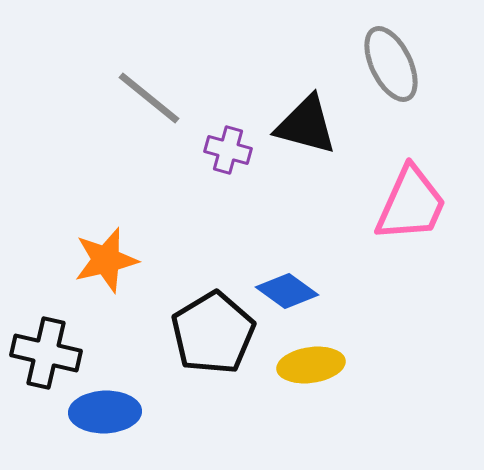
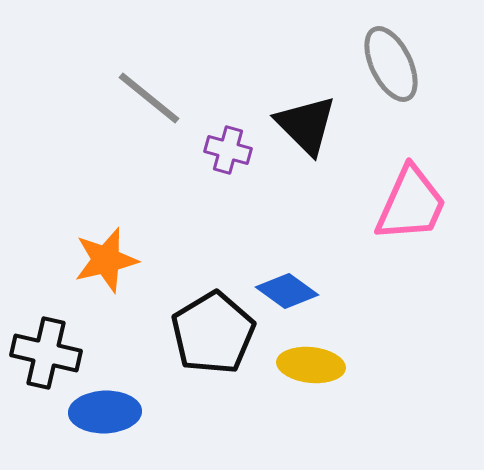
black triangle: rotated 30 degrees clockwise
yellow ellipse: rotated 14 degrees clockwise
